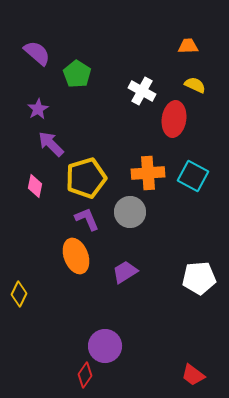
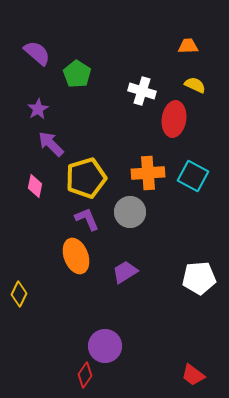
white cross: rotated 12 degrees counterclockwise
